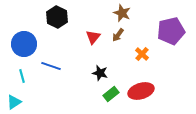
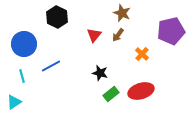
red triangle: moved 1 px right, 2 px up
blue line: rotated 48 degrees counterclockwise
